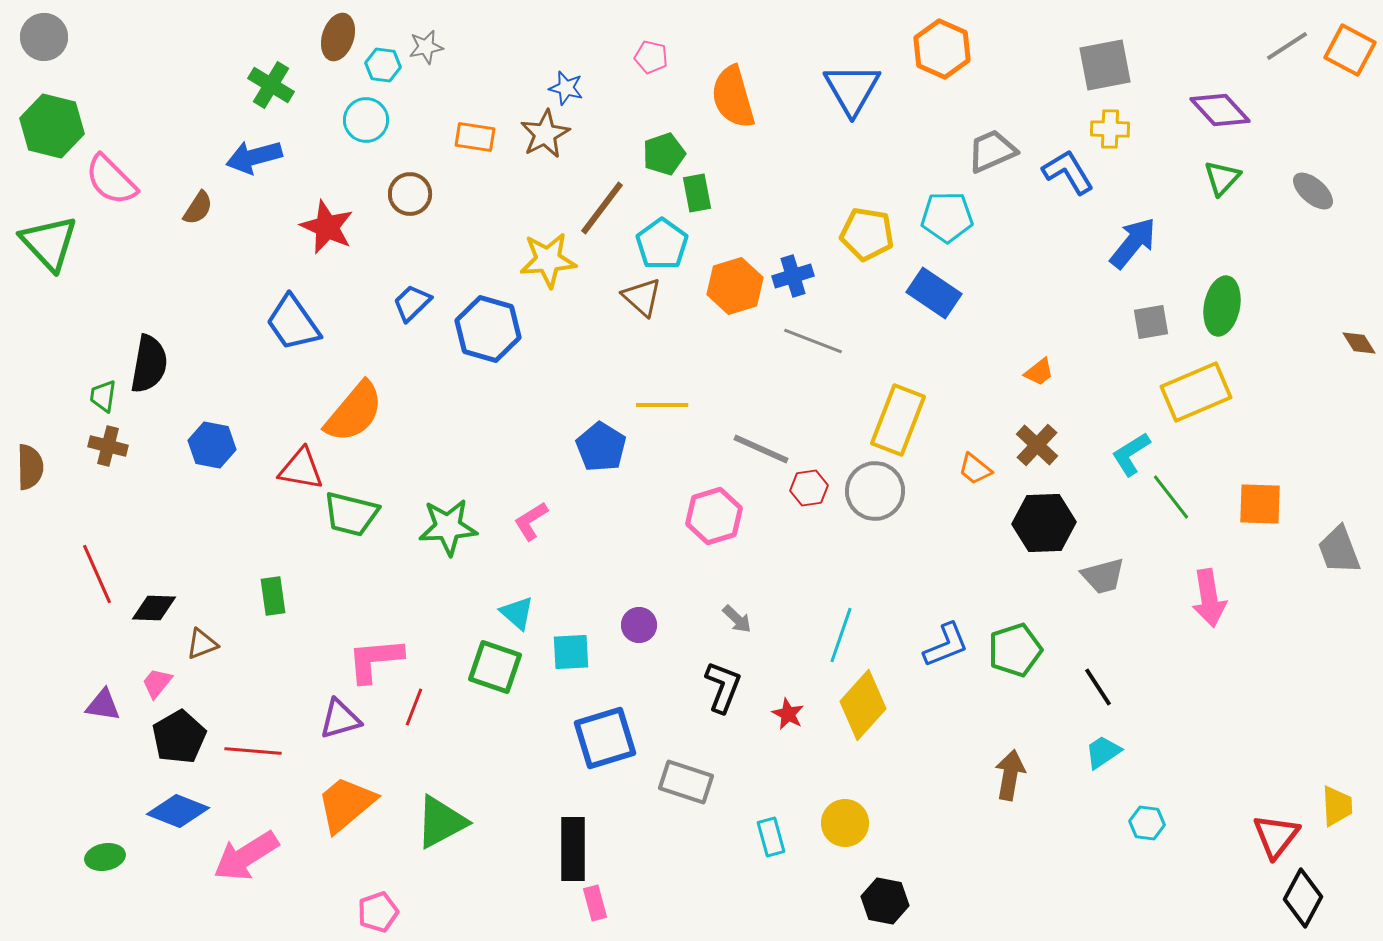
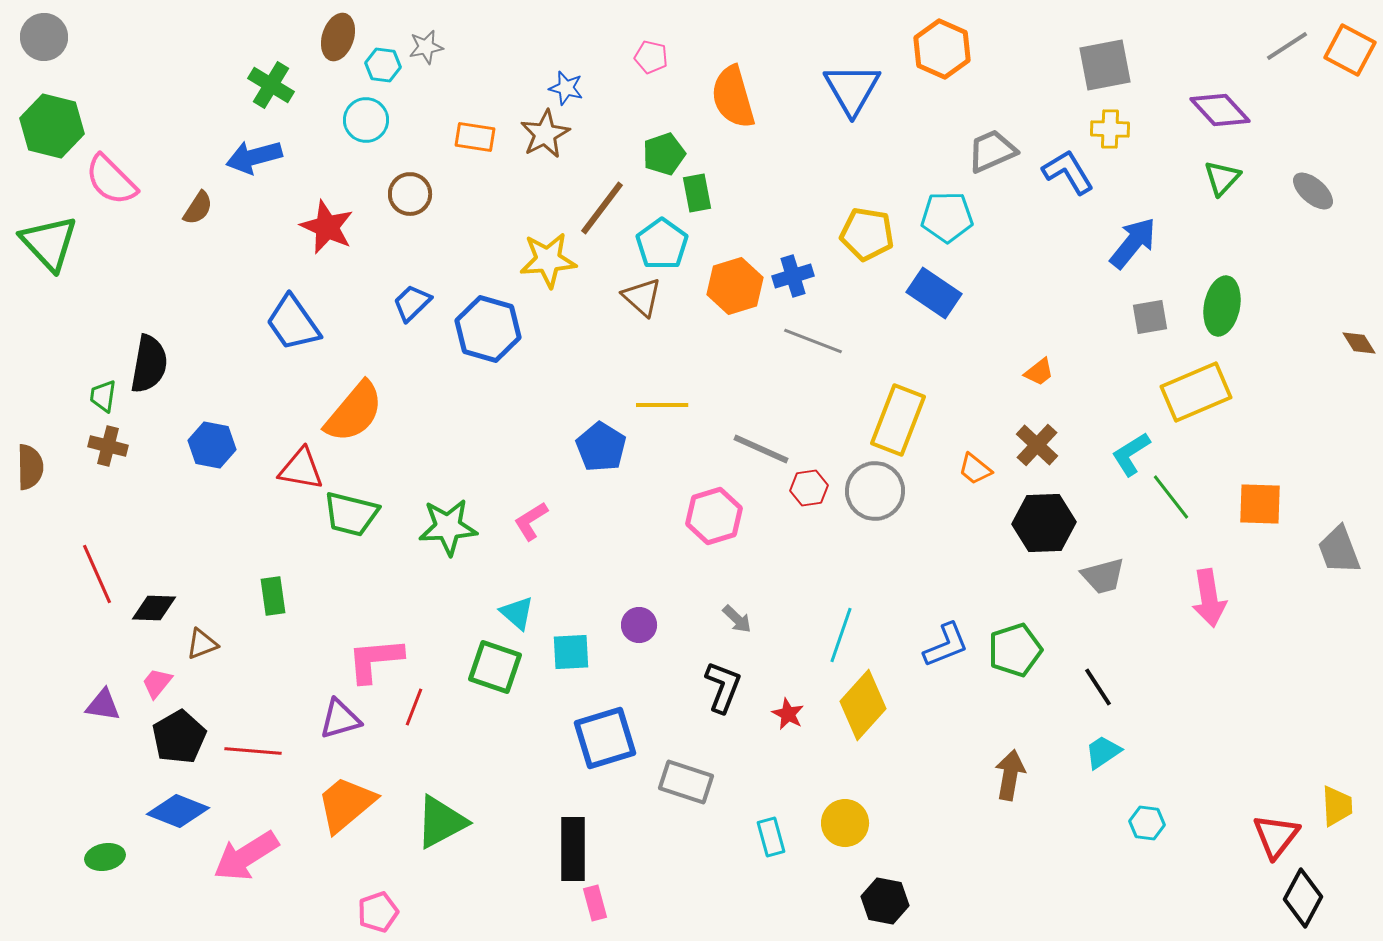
gray square at (1151, 322): moved 1 px left, 5 px up
